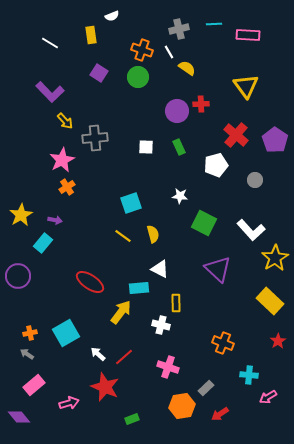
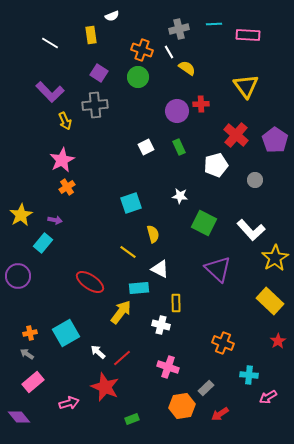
yellow arrow at (65, 121): rotated 18 degrees clockwise
gray cross at (95, 138): moved 33 px up
white square at (146, 147): rotated 28 degrees counterclockwise
yellow line at (123, 236): moved 5 px right, 16 px down
white arrow at (98, 354): moved 2 px up
red line at (124, 357): moved 2 px left, 1 px down
pink rectangle at (34, 385): moved 1 px left, 3 px up
